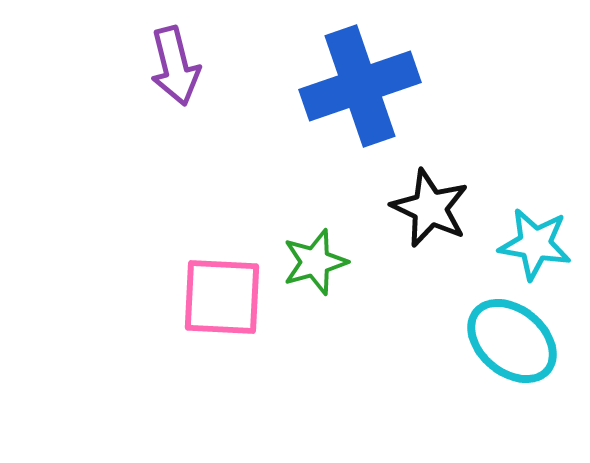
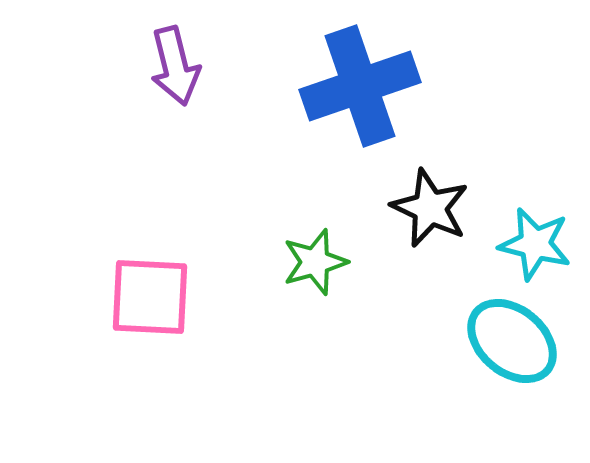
cyan star: rotated 4 degrees clockwise
pink square: moved 72 px left
